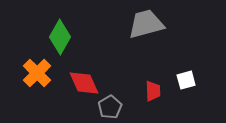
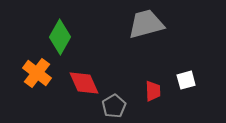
orange cross: rotated 8 degrees counterclockwise
gray pentagon: moved 4 px right, 1 px up
